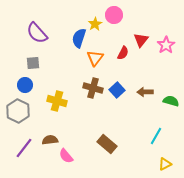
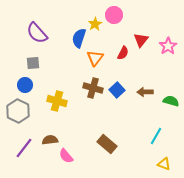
pink star: moved 2 px right, 1 px down
yellow triangle: moved 1 px left; rotated 48 degrees clockwise
